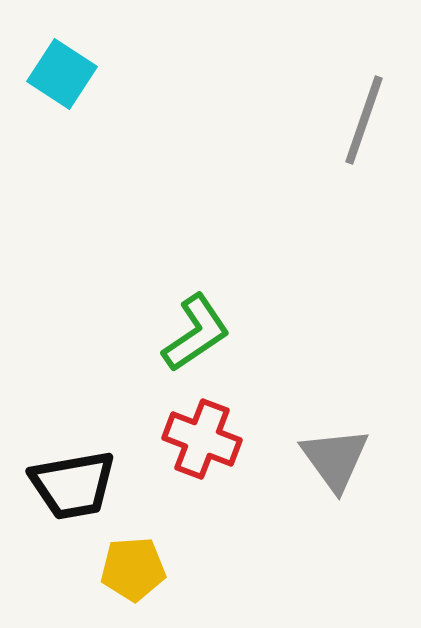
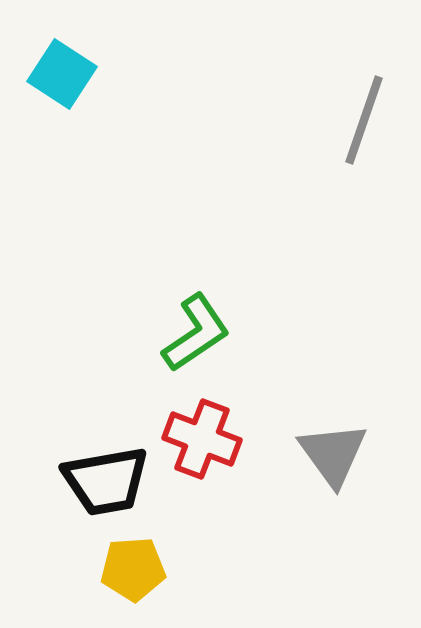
gray triangle: moved 2 px left, 5 px up
black trapezoid: moved 33 px right, 4 px up
